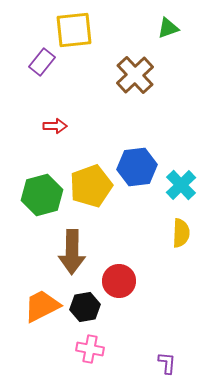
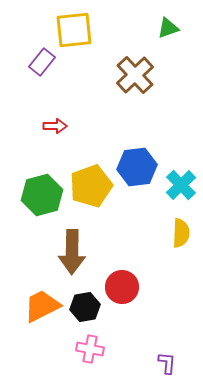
red circle: moved 3 px right, 6 px down
